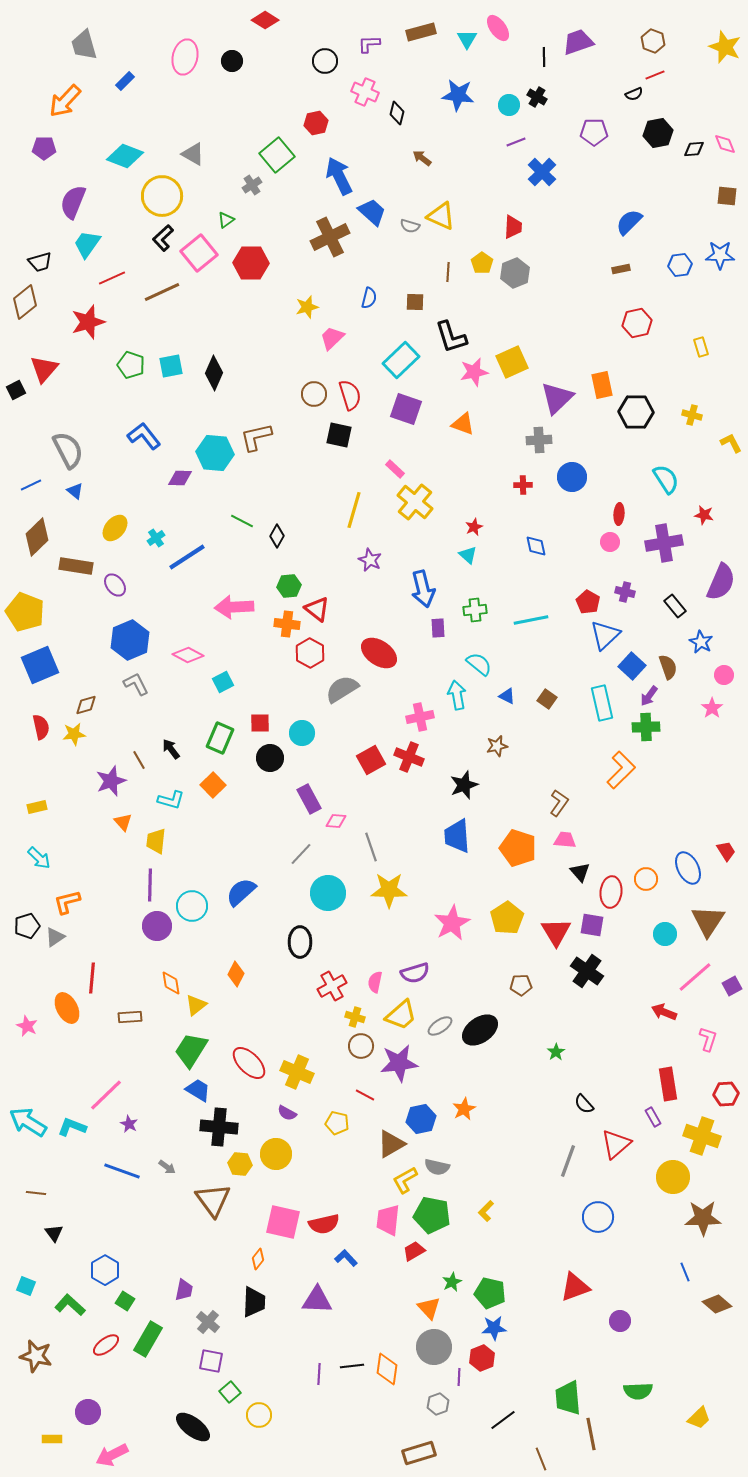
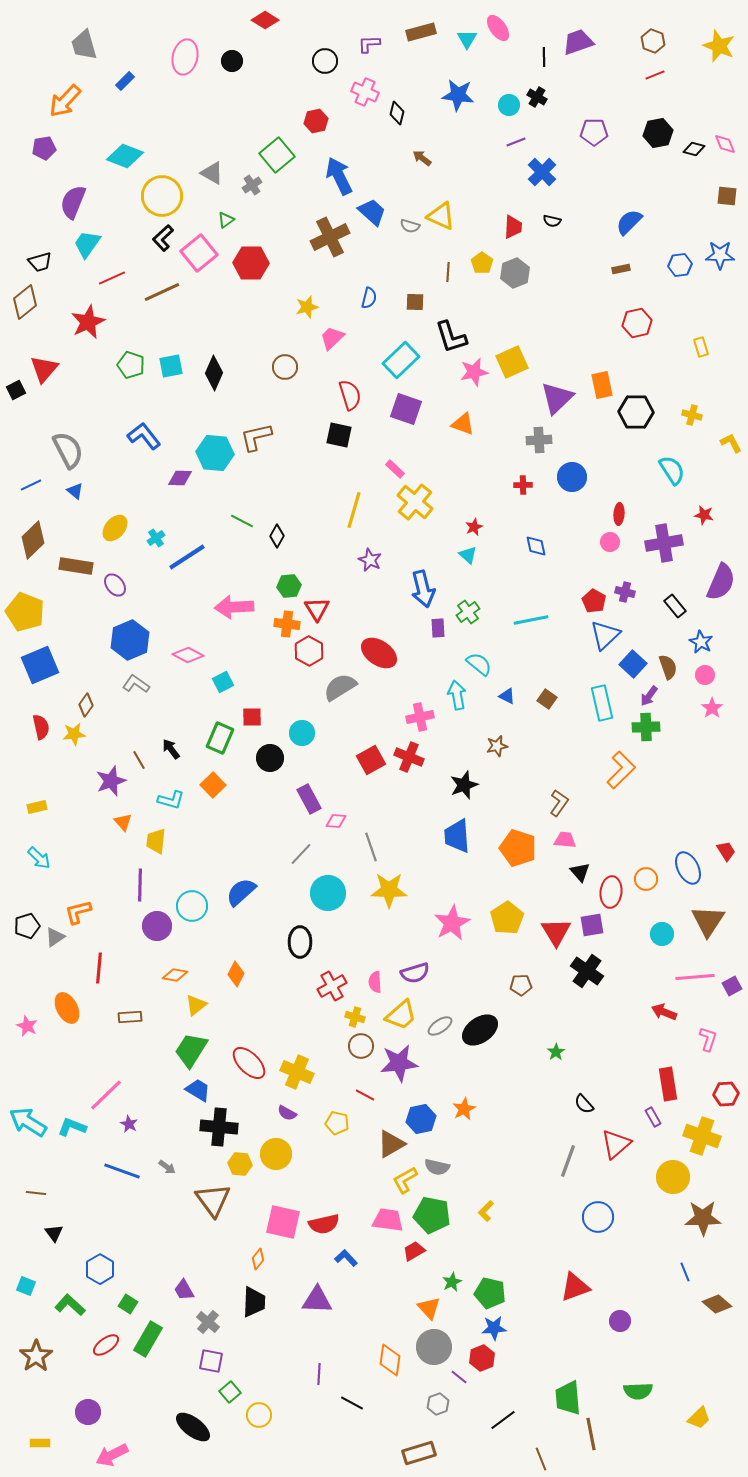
yellow star at (725, 47): moved 6 px left, 1 px up
black semicircle at (634, 94): moved 82 px left, 127 px down; rotated 36 degrees clockwise
red hexagon at (316, 123): moved 2 px up
purple pentagon at (44, 148): rotated 10 degrees counterclockwise
black diamond at (694, 149): rotated 20 degrees clockwise
gray triangle at (193, 154): moved 19 px right, 19 px down
red star at (88, 322): rotated 8 degrees counterclockwise
brown circle at (314, 394): moved 29 px left, 27 px up
cyan semicircle at (666, 479): moved 6 px right, 9 px up
brown diamond at (37, 537): moved 4 px left, 3 px down
red pentagon at (588, 602): moved 6 px right, 1 px up
red triangle at (317, 609): rotated 20 degrees clockwise
green cross at (475, 610): moved 7 px left, 2 px down; rotated 30 degrees counterclockwise
red hexagon at (310, 653): moved 1 px left, 2 px up
blue square at (632, 666): moved 1 px right, 2 px up
pink circle at (724, 675): moved 19 px left
gray L-shape at (136, 684): rotated 28 degrees counterclockwise
gray semicircle at (342, 689): moved 2 px left, 2 px up
brown diamond at (86, 705): rotated 40 degrees counterclockwise
red square at (260, 723): moved 8 px left, 6 px up
purple line at (150, 885): moved 10 px left
orange L-shape at (67, 902): moved 11 px right, 10 px down
purple square at (592, 925): rotated 20 degrees counterclockwise
cyan circle at (665, 934): moved 3 px left
pink line at (695, 977): rotated 36 degrees clockwise
red line at (92, 978): moved 7 px right, 10 px up
pink semicircle at (375, 982): rotated 15 degrees counterclockwise
orange diamond at (171, 983): moved 4 px right, 8 px up; rotated 70 degrees counterclockwise
pink trapezoid at (388, 1220): rotated 92 degrees clockwise
blue hexagon at (105, 1270): moved 5 px left, 1 px up
purple trapezoid at (184, 1290): rotated 140 degrees clockwise
green square at (125, 1301): moved 3 px right, 3 px down
brown star at (36, 1356): rotated 24 degrees clockwise
black line at (352, 1366): moved 37 px down; rotated 35 degrees clockwise
orange diamond at (387, 1369): moved 3 px right, 9 px up
purple line at (459, 1377): rotated 54 degrees counterclockwise
yellow rectangle at (52, 1439): moved 12 px left, 4 px down
